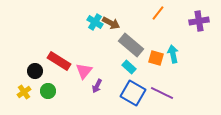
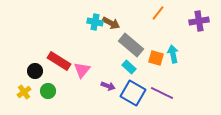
cyan cross: rotated 21 degrees counterclockwise
pink triangle: moved 2 px left, 1 px up
purple arrow: moved 11 px right; rotated 96 degrees counterclockwise
